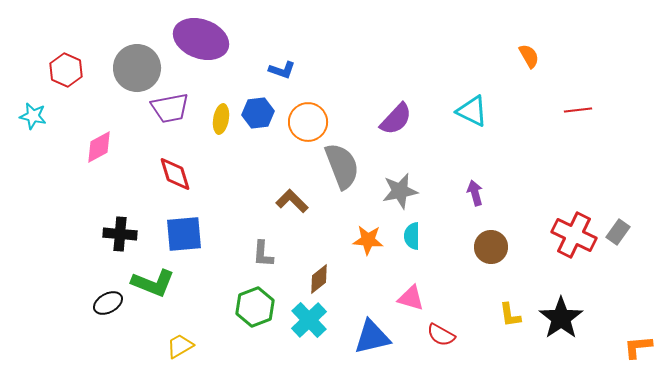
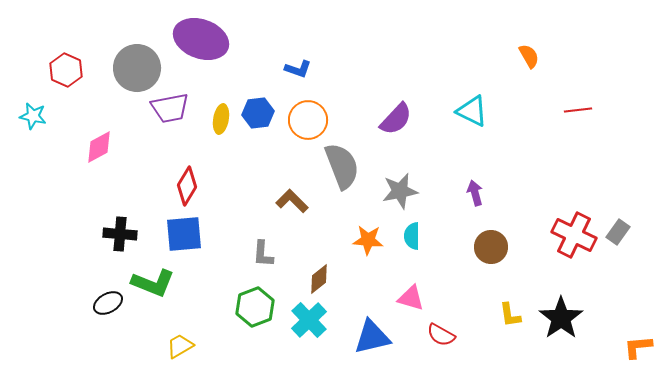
blue L-shape: moved 16 px right, 1 px up
orange circle: moved 2 px up
red diamond: moved 12 px right, 12 px down; rotated 48 degrees clockwise
